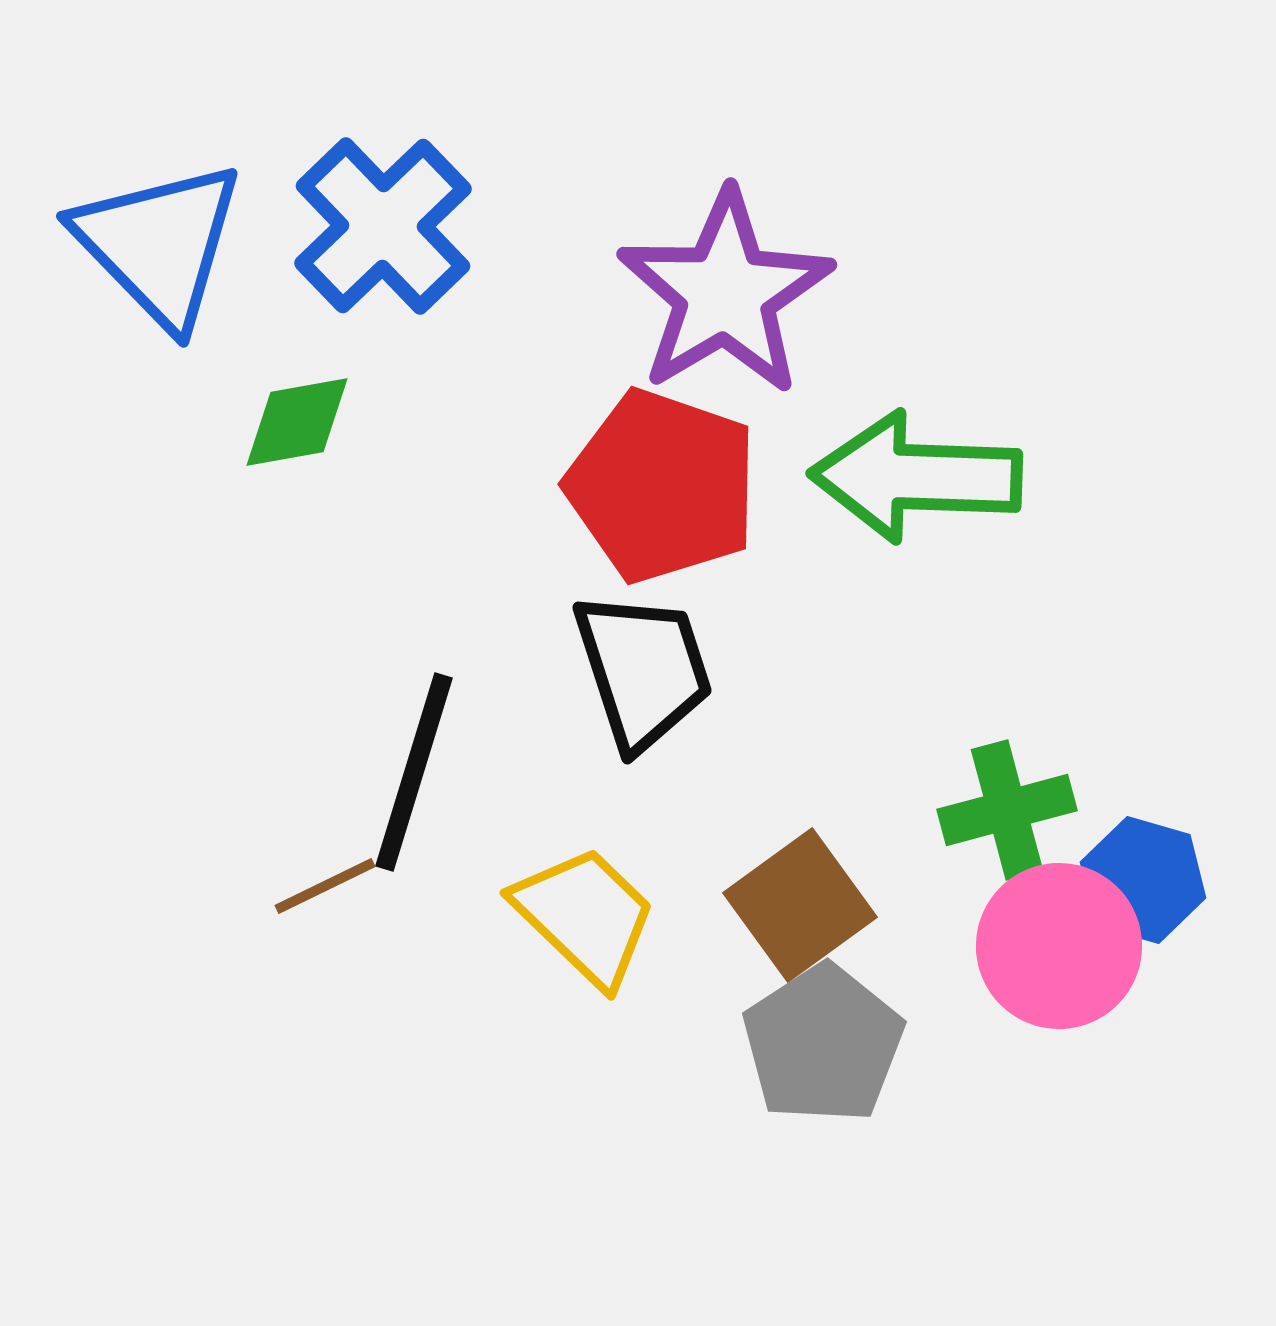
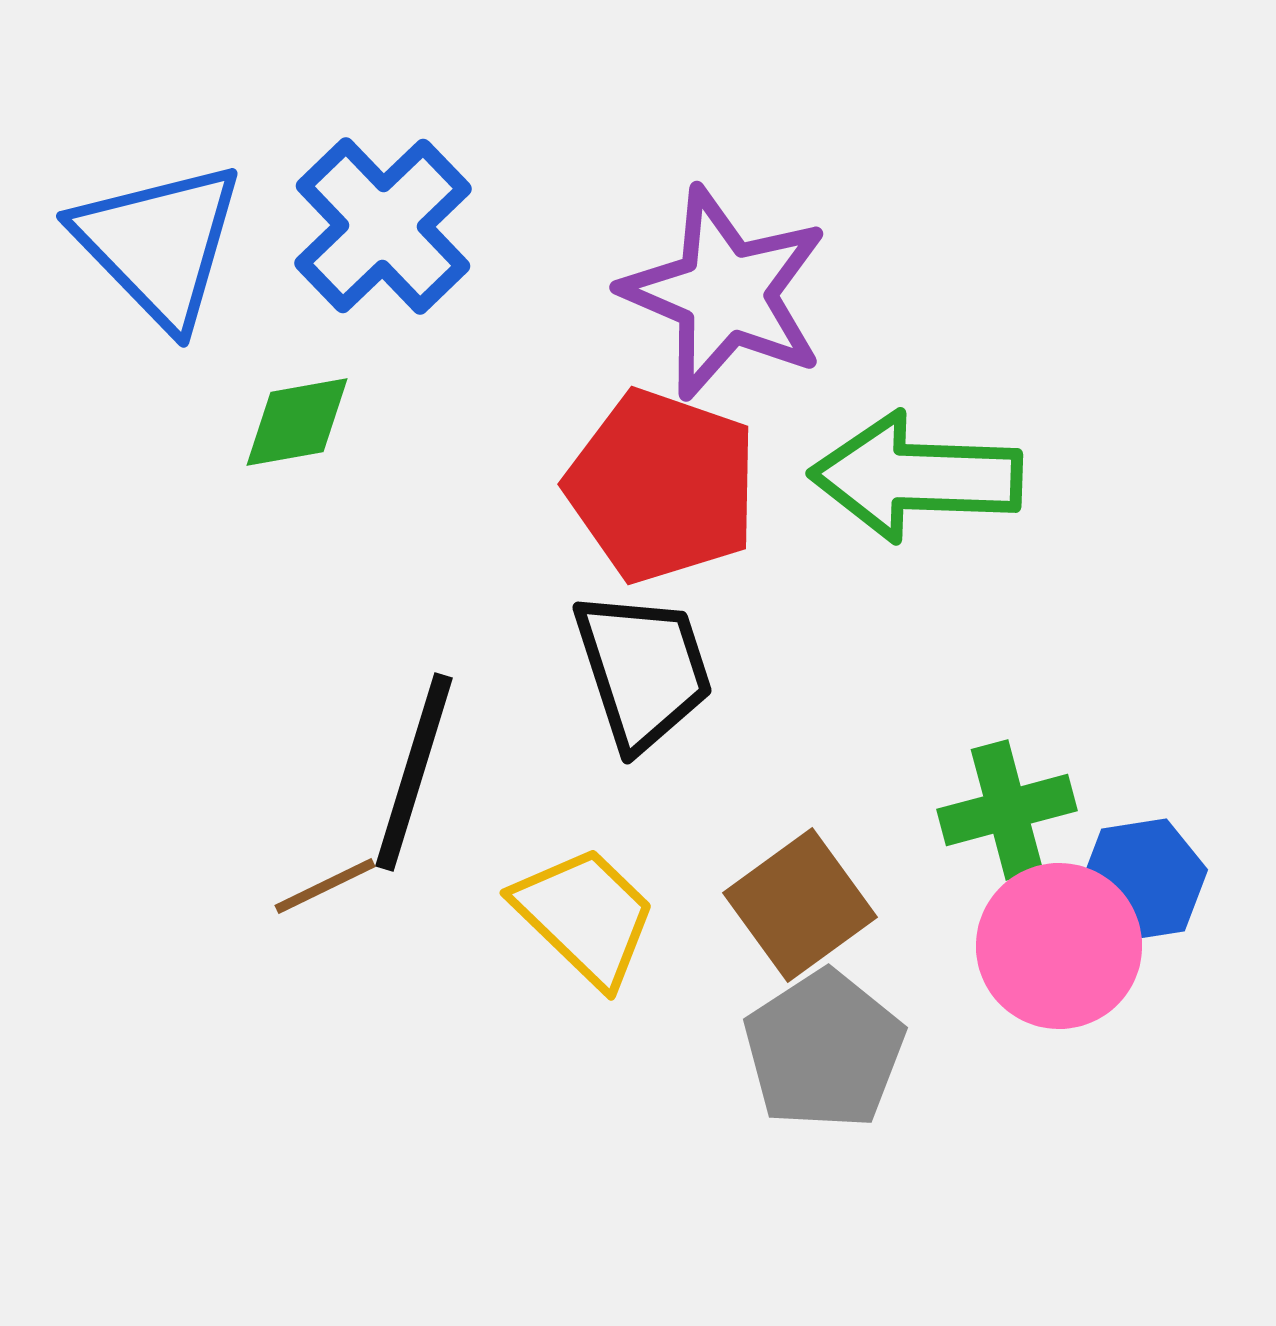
purple star: rotated 18 degrees counterclockwise
blue hexagon: rotated 25 degrees counterclockwise
gray pentagon: moved 1 px right, 6 px down
